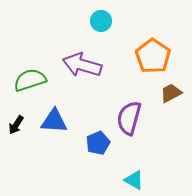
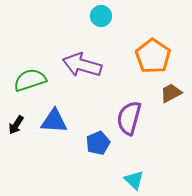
cyan circle: moved 5 px up
cyan triangle: rotated 15 degrees clockwise
